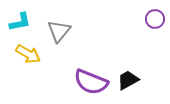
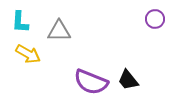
cyan L-shape: rotated 105 degrees clockwise
gray triangle: rotated 50 degrees clockwise
black trapezoid: rotated 100 degrees counterclockwise
